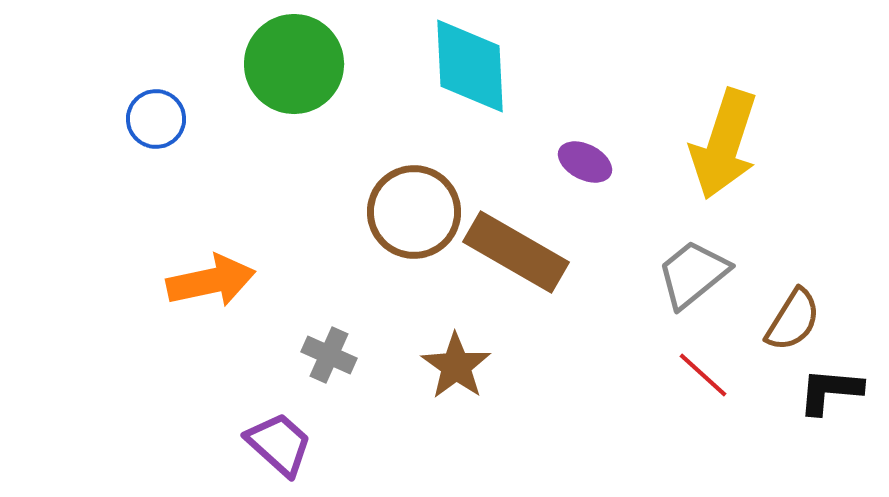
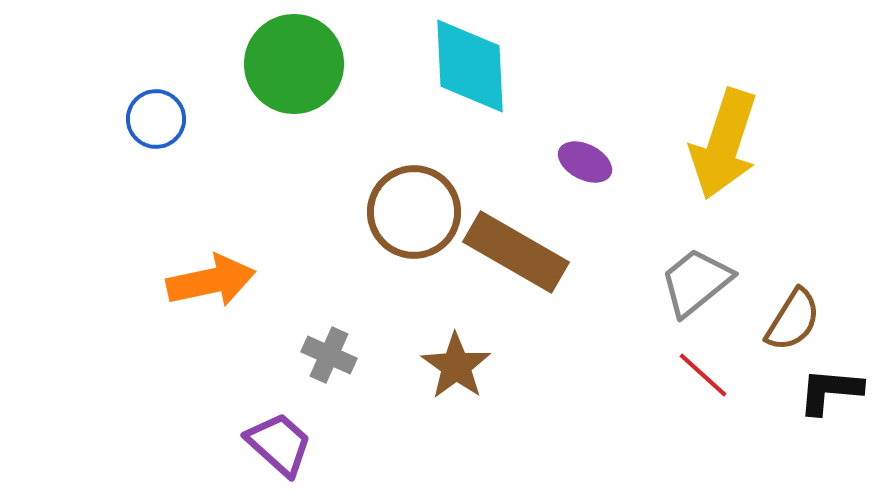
gray trapezoid: moved 3 px right, 8 px down
